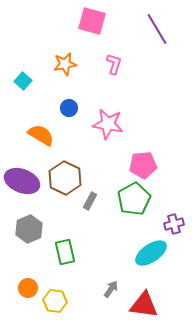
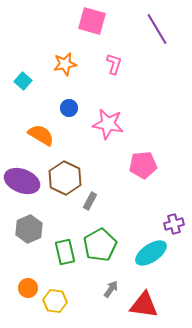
green pentagon: moved 34 px left, 46 px down
